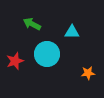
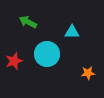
green arrow: moved 4 px left, 2 px up
red star: moved 1 px left
